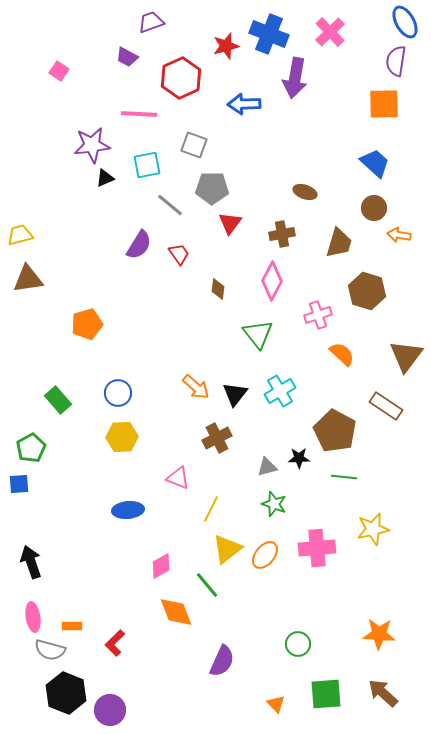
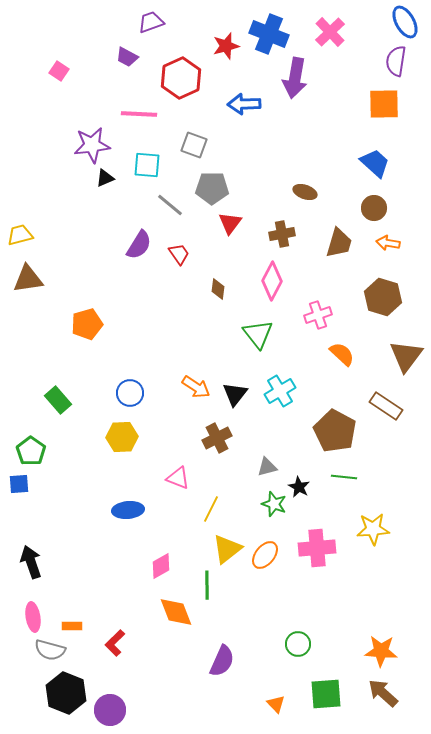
cyan square at (147, 165): rotated 16 degrees clockwise
orange arrow at (399, 235): moved 11 px left, 8 px down
brown hexagon at (367, 291): moved 16 px right, 6 px down
orange arrow at (196, 387): rotated 8 degrees counterclockwise
blue circle at (118, 393): moved 12 px right
green pentagon at (31, 448): moved 3 px down; rotated 8 degrees counterclockwise
black star at (299, 458): moved 29 px down; rotated 30 degrees clockwise
yellow star at (373, 529): rotated 8 degrees clockwise
green line at (207, 585): rotated 40 degrees clockwise
orange star at (379, 634): moved 2 px right, 17 px down
